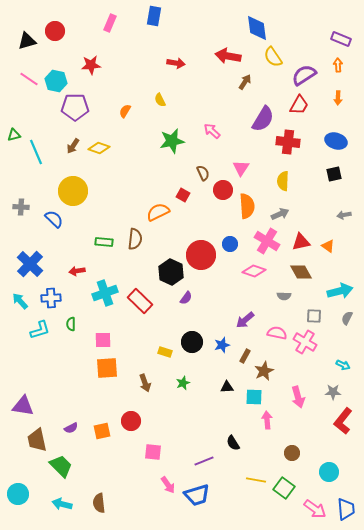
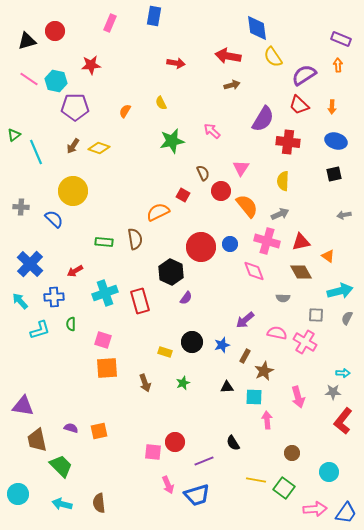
brown arrow at (245, 82): moved 13 px left, 3 px down; rotated 42 degrees clockwise
orange arrow at (338, 98): moved 6 px left, 9 px down
yellow semicircle at (160, 100): moved 1 px right, 3 px down
red trapezoid at (299, 105): rotated 105 degrees clockwise
green triangle at (14, 135): rotated 24 degrees counterclockwise
red circle at (223, 190): moved 2 px left, 1 px down
orange semicircle at (247, 206): rotated 35 degrees counterclockwise
brown semicircle at (135, 239): rotated 15 degrees counterclockwise
pink cross at (267, 241): rotated 15 degrees counterclockwise
orange triangle at (328, 246): moved 10 px down
red circle at (201, 255): moved 8 px up
red arrow at (77, 271): moved 2 px left; rotated 21 degrees counterclockwise
pink diamond at (254, 271): rotated 50 degrees clockwise
gray semicircle at (284, 296): moved 1 px left, 2 px down
blue cross at (51, 298): moved 3 px right, 1 px up
red rectangle at (140, 301): rotated 30 degrees clockwise
gray square at (314, 316): moved 2 px right, 1 px up
pink square at (103, 340): rotated 18 degrees clockwise
cyan arrow at (343, 365): moved 8 px down; rotated 24 degrees counterclockwise
red circle at (131, 421): moved 44 px right, 21 px down
purple semicircle at (71, 428): rotated 136 degrees counterclockwise
orange square at (102, 431): moved 3 px left
pink arrow at (168, 485): rotated 12 degrees clockwise
pink arrow at (315, 509): rotated 40 degrees counterclockwise
blue trapezoid at (346, 509): moved 4 px down; rotated 40 degrees clockwise
